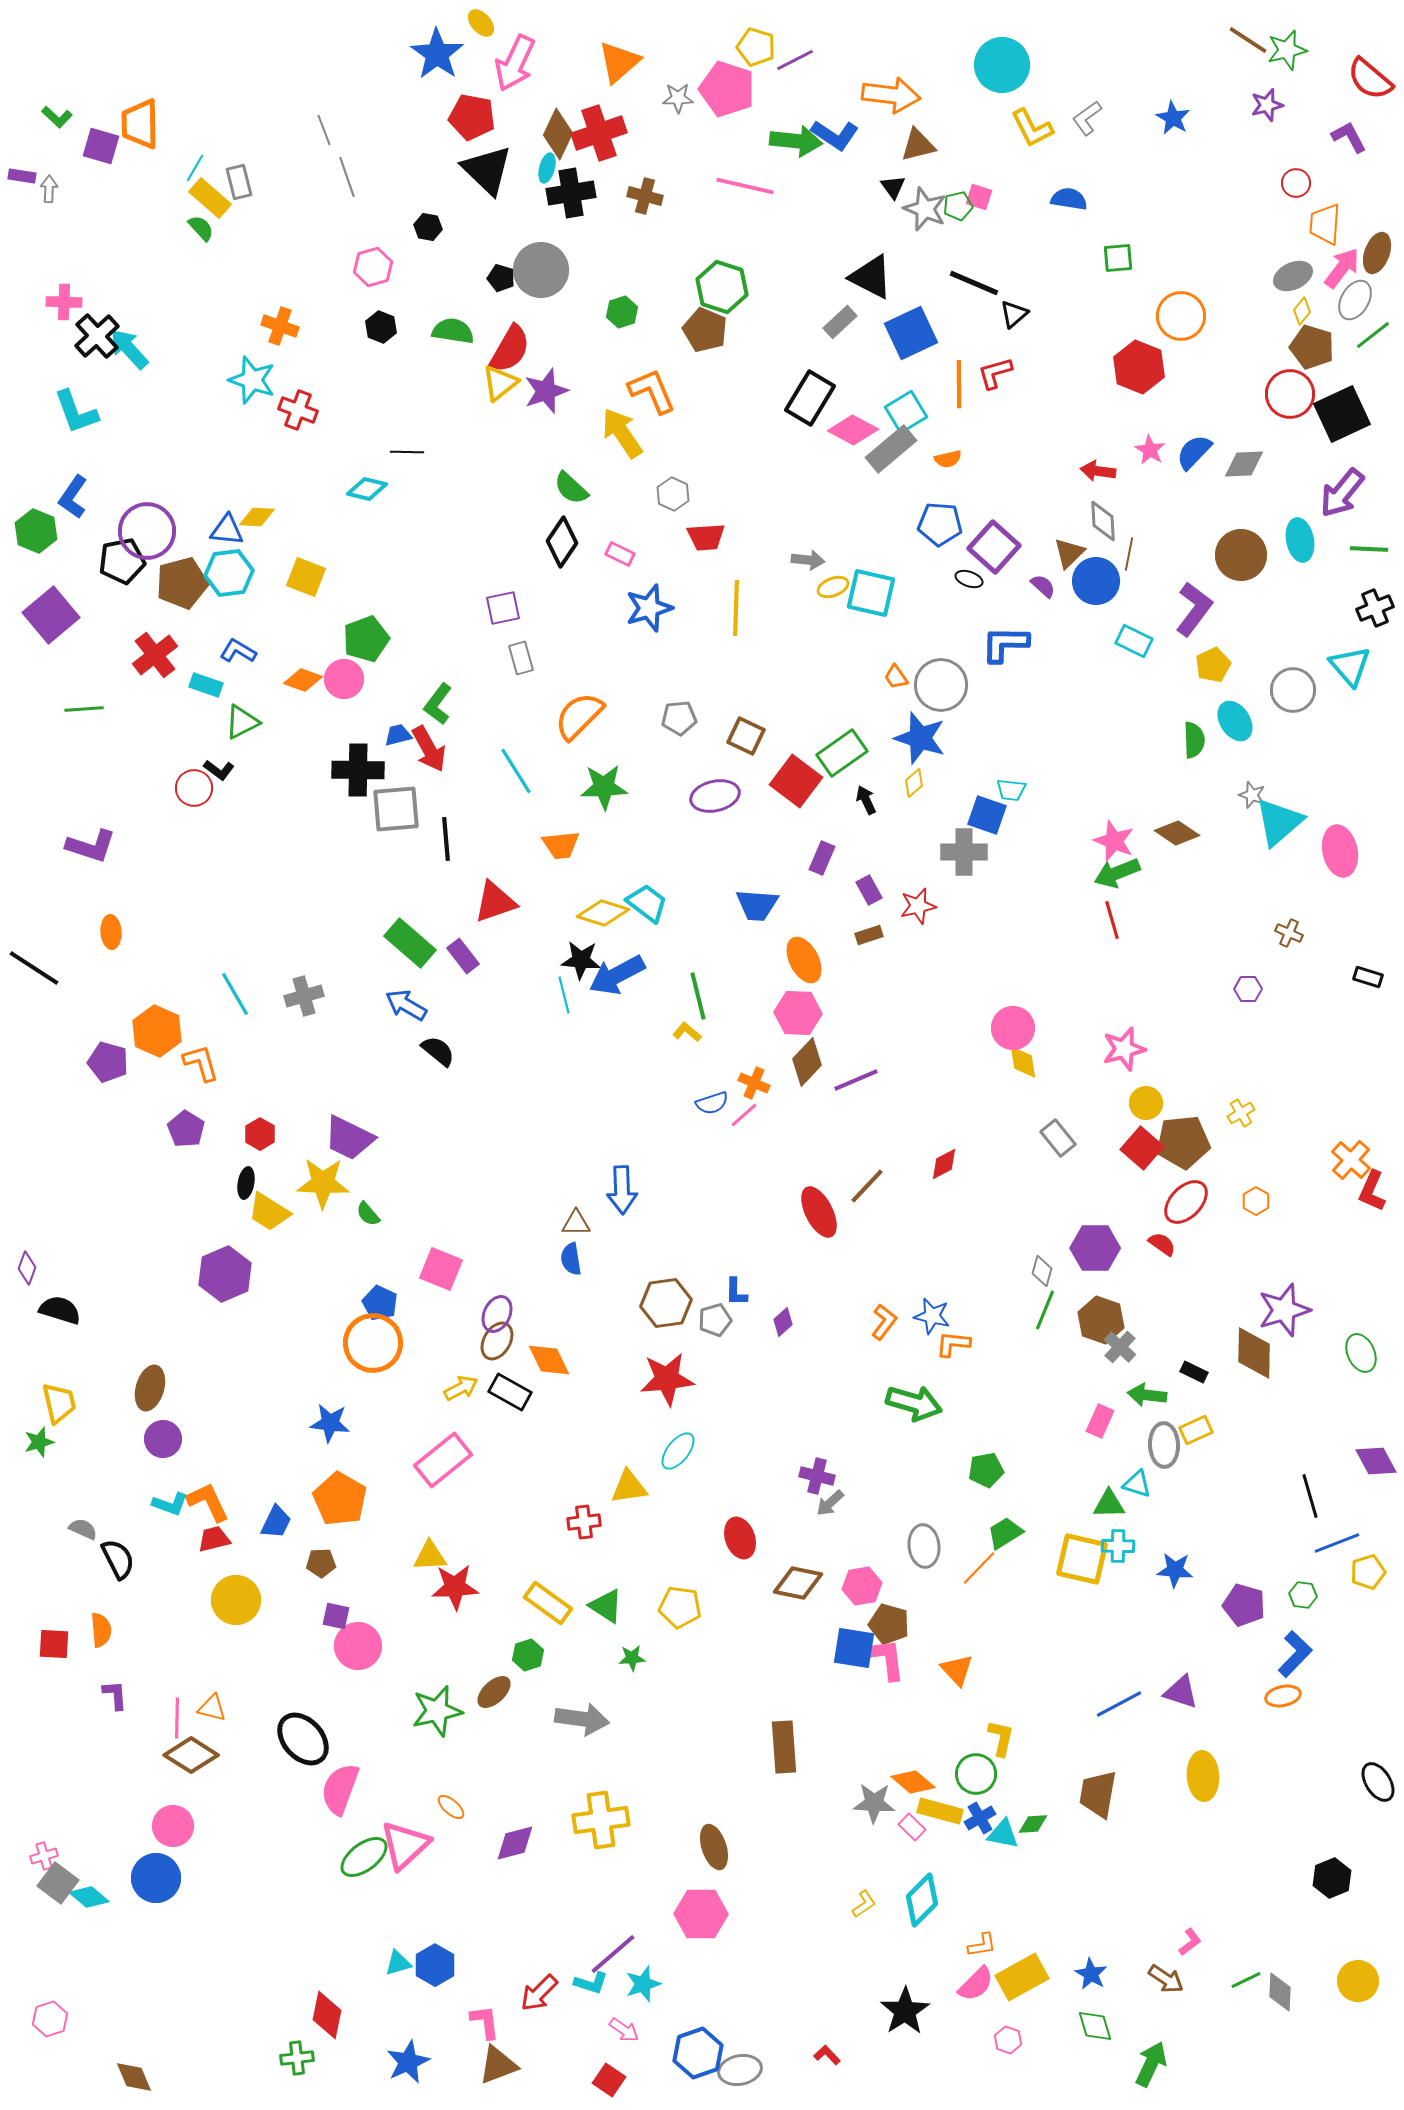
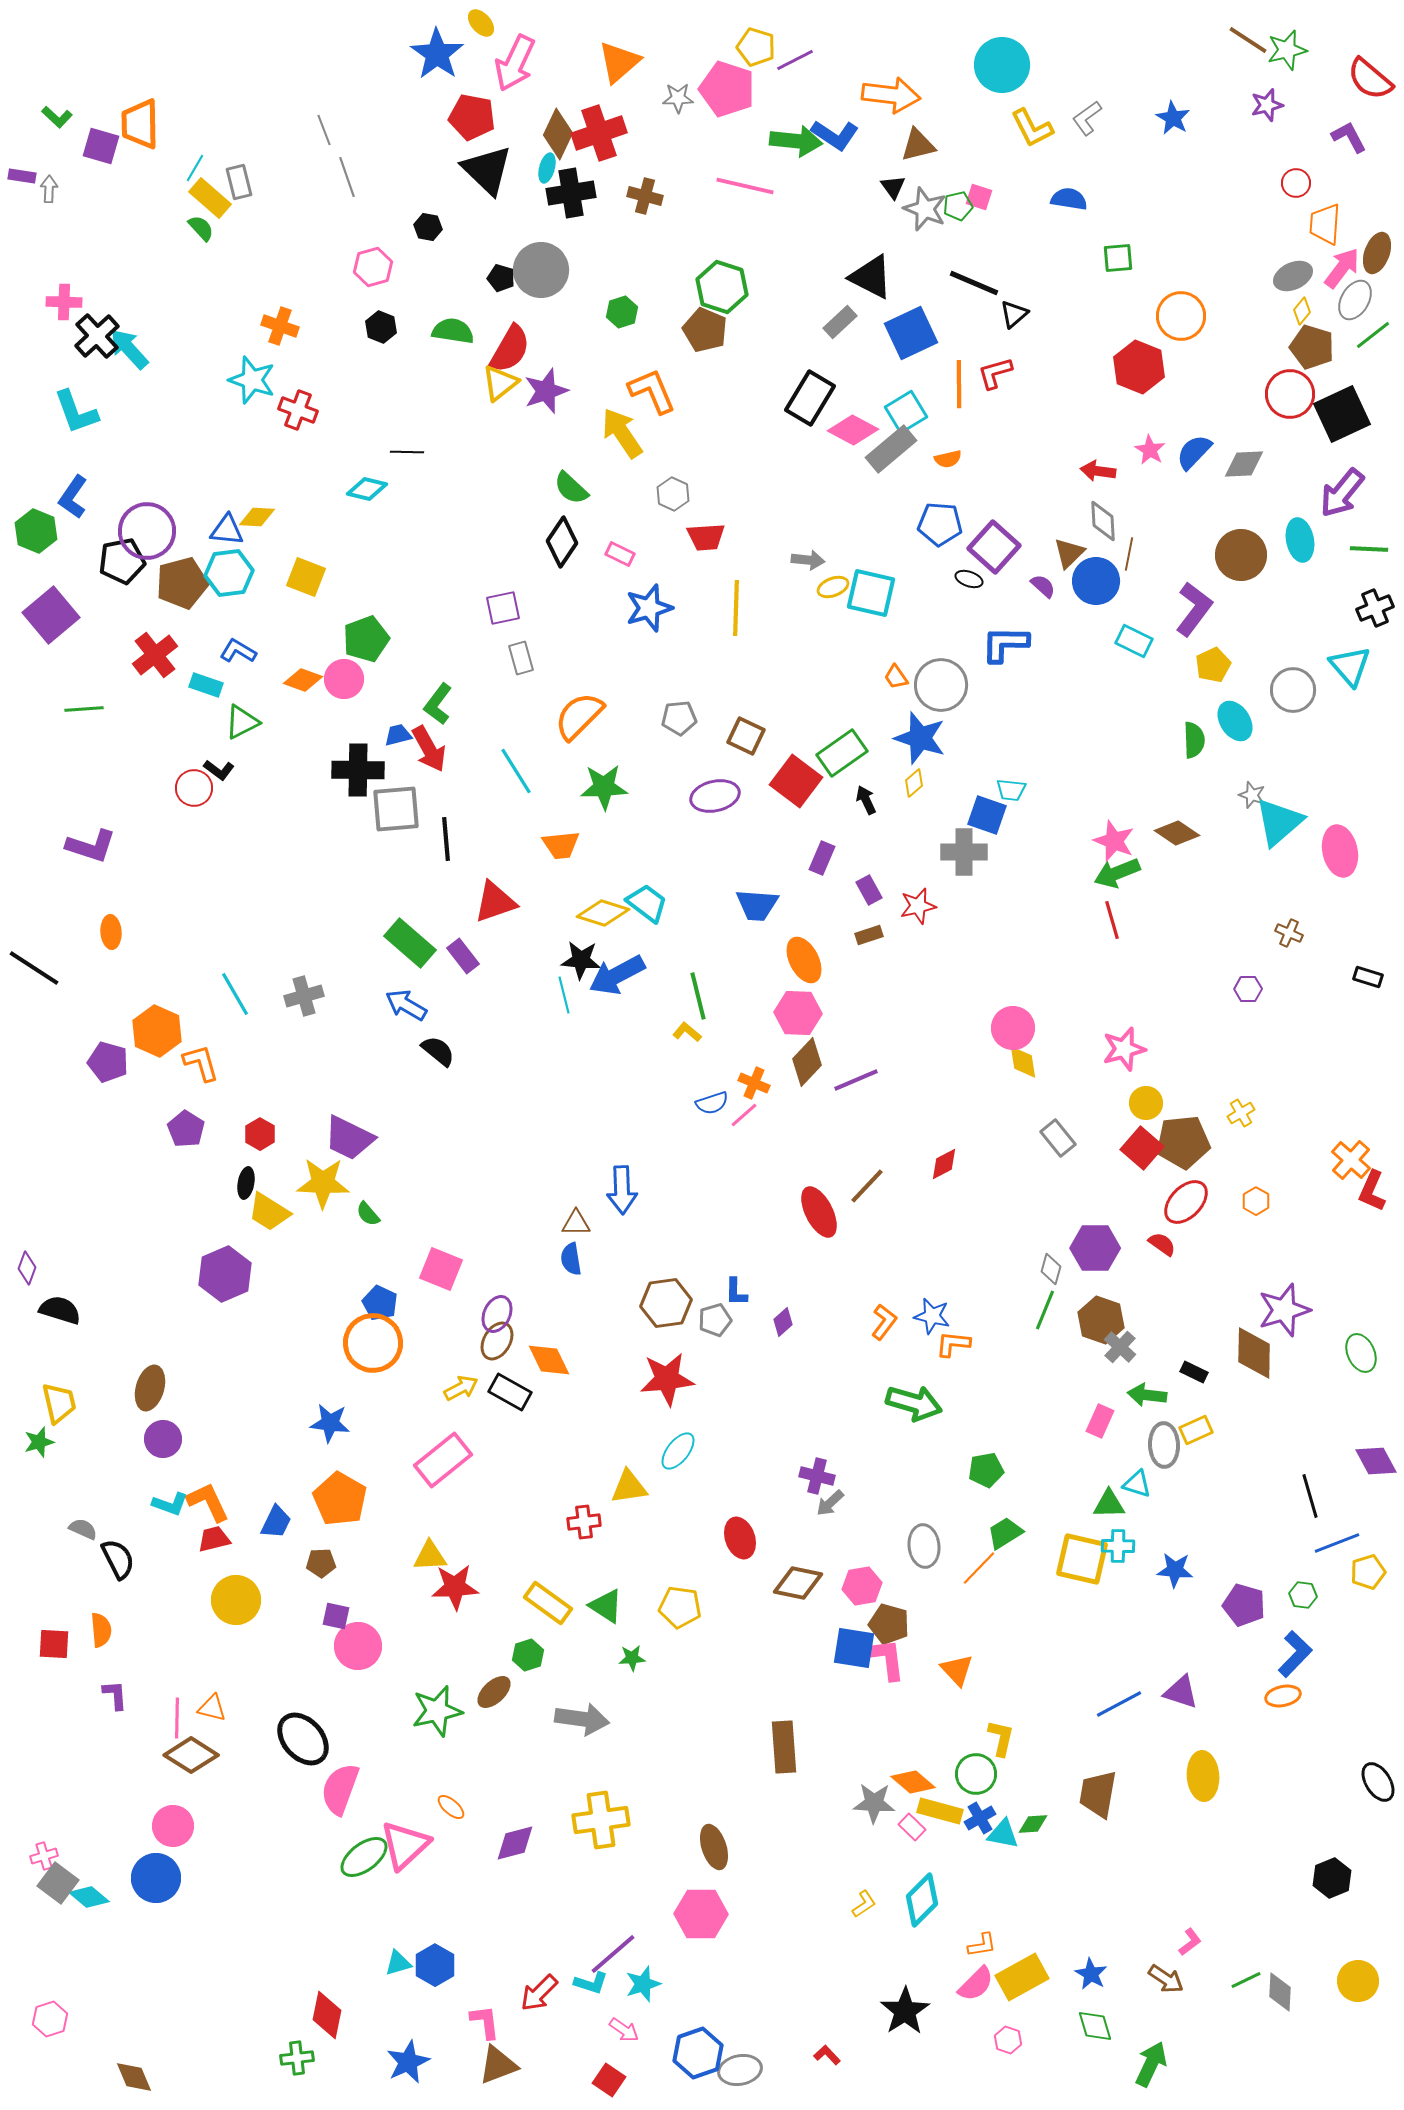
gray diamond at (1042, 1271): moved 9 px right, 2 px up
